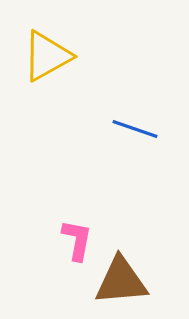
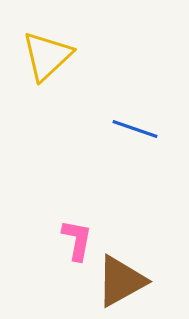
yellow triangle: rotated 14 degrees counterclockwise
brown triangle: rotated 24 degrees counterclockwise
